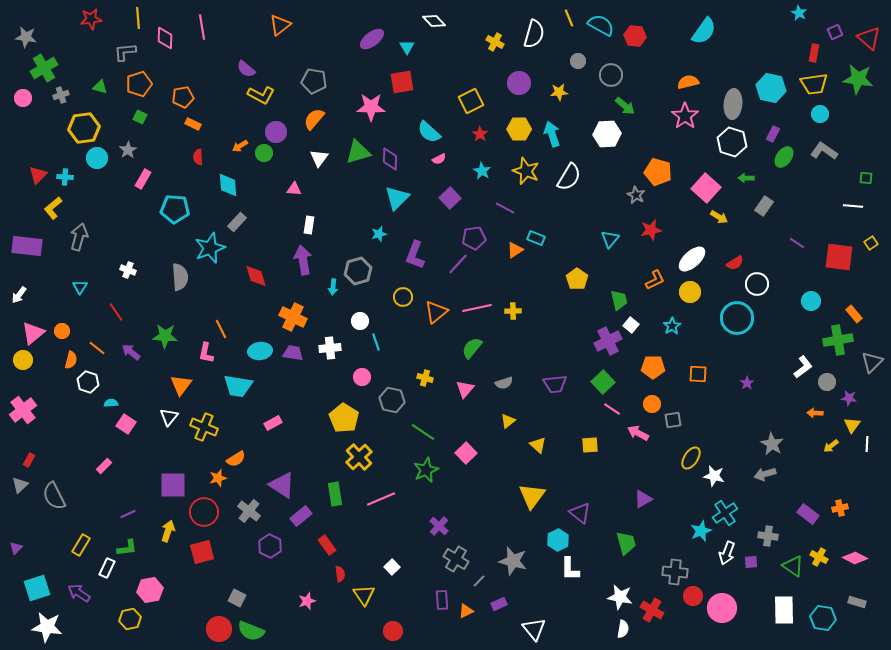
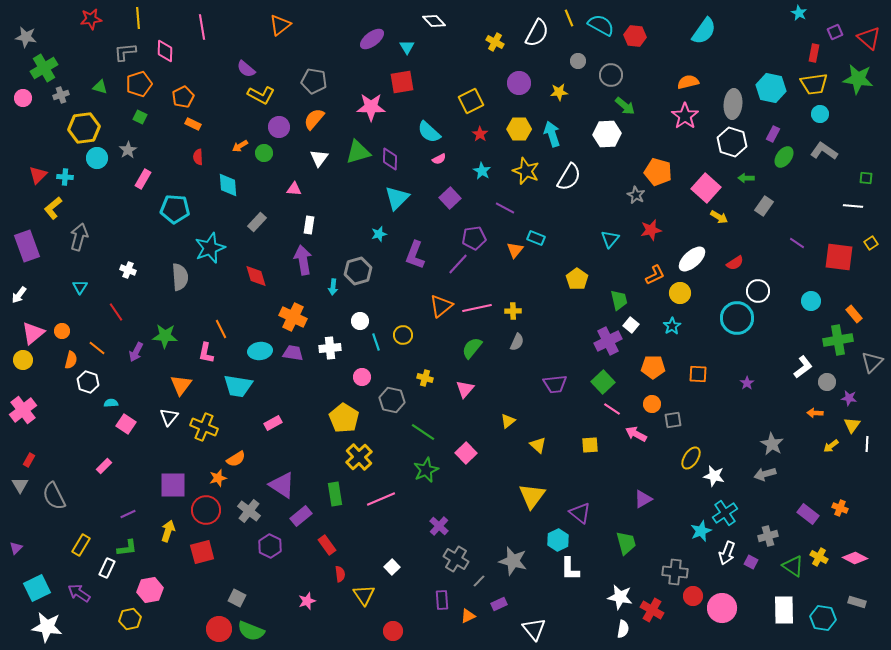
white semicircle at (534, 34): moved 3 px right, 1 px up; rotated 12 degrees clockwise
pink diamond at (165, 38): moved 13 px down
orange pentagon at (183, 97): rotated 15 degrees counterclockwise
purple circle at (276, 132): moved 3 px right, 5 px up
gray rectangle at (237, 222): moved 20 px right
purple rectangle at (27, 246): rotated 64 degrees clockwise
orange triangle at (515, 250): rotated 18 degrees counterclockwise
orange L-shape at (655, 280): moved 5 px up
white circle at (757, 284): moved 1 px right, 7 px down
yellow circle at (690, 292): moved 10 px left, 1 px down
yellow circle at (403, 297): moved 38 px down
orange triangle at (436, 312): moved 5 px right, 6 px up
purple arrow at (131, 352): moved 5 px right; rotated 102 degrees counterclockwise
gray semicircle at (504, 383): moved 13 px right, 41 px up; rotated 48 degrees counterclockwise
pink arrow at (638, 433): moved 2 px left, 1 px down
gray triangle at (20, 485): rotated 18 degrees counterclockwise
orange cross at (840, 508): rotated 35 degrees clockwise
red circle at (204, 512): moved 2 px right, 2 px up
gray cross at (768, 536): rotated 24 degrees counterclockwise
purple square at (751, 562): rotated 32 degrees clockwise
cyan square at (37, 588): rotated 8 degrees counterclockwise
orange triangle at (466, 611): moved 2 px right, 5 px down
